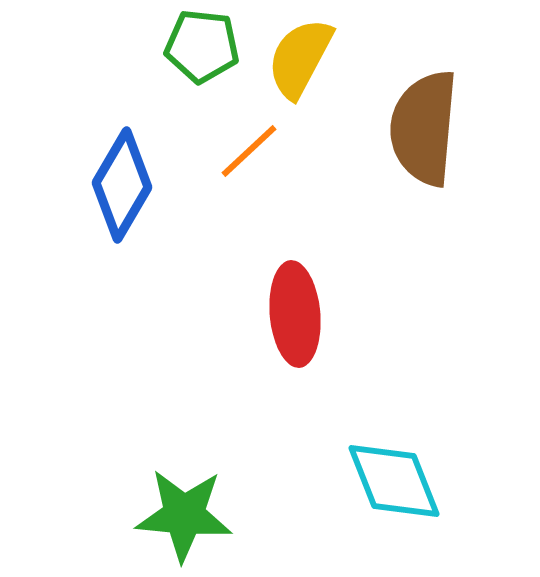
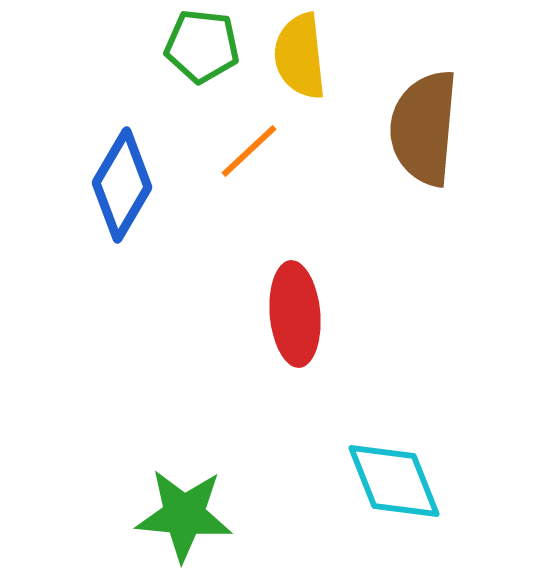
yellow semicircle: moved 2 px up; rotated 34 degrees counterclockwise
